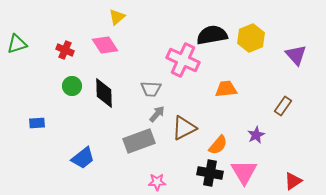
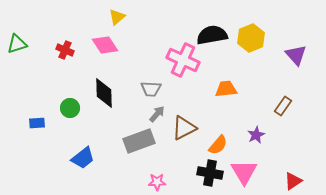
green circle: moved 2 px left, 22 px down
